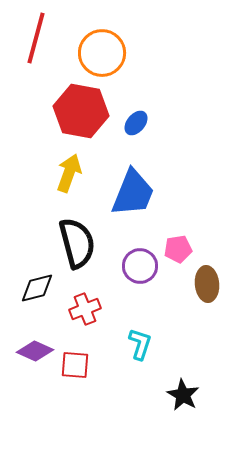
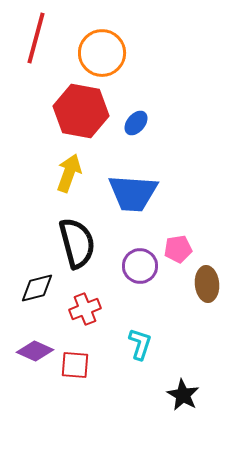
blue trapezoid: rotated 72 degrees clockwise
